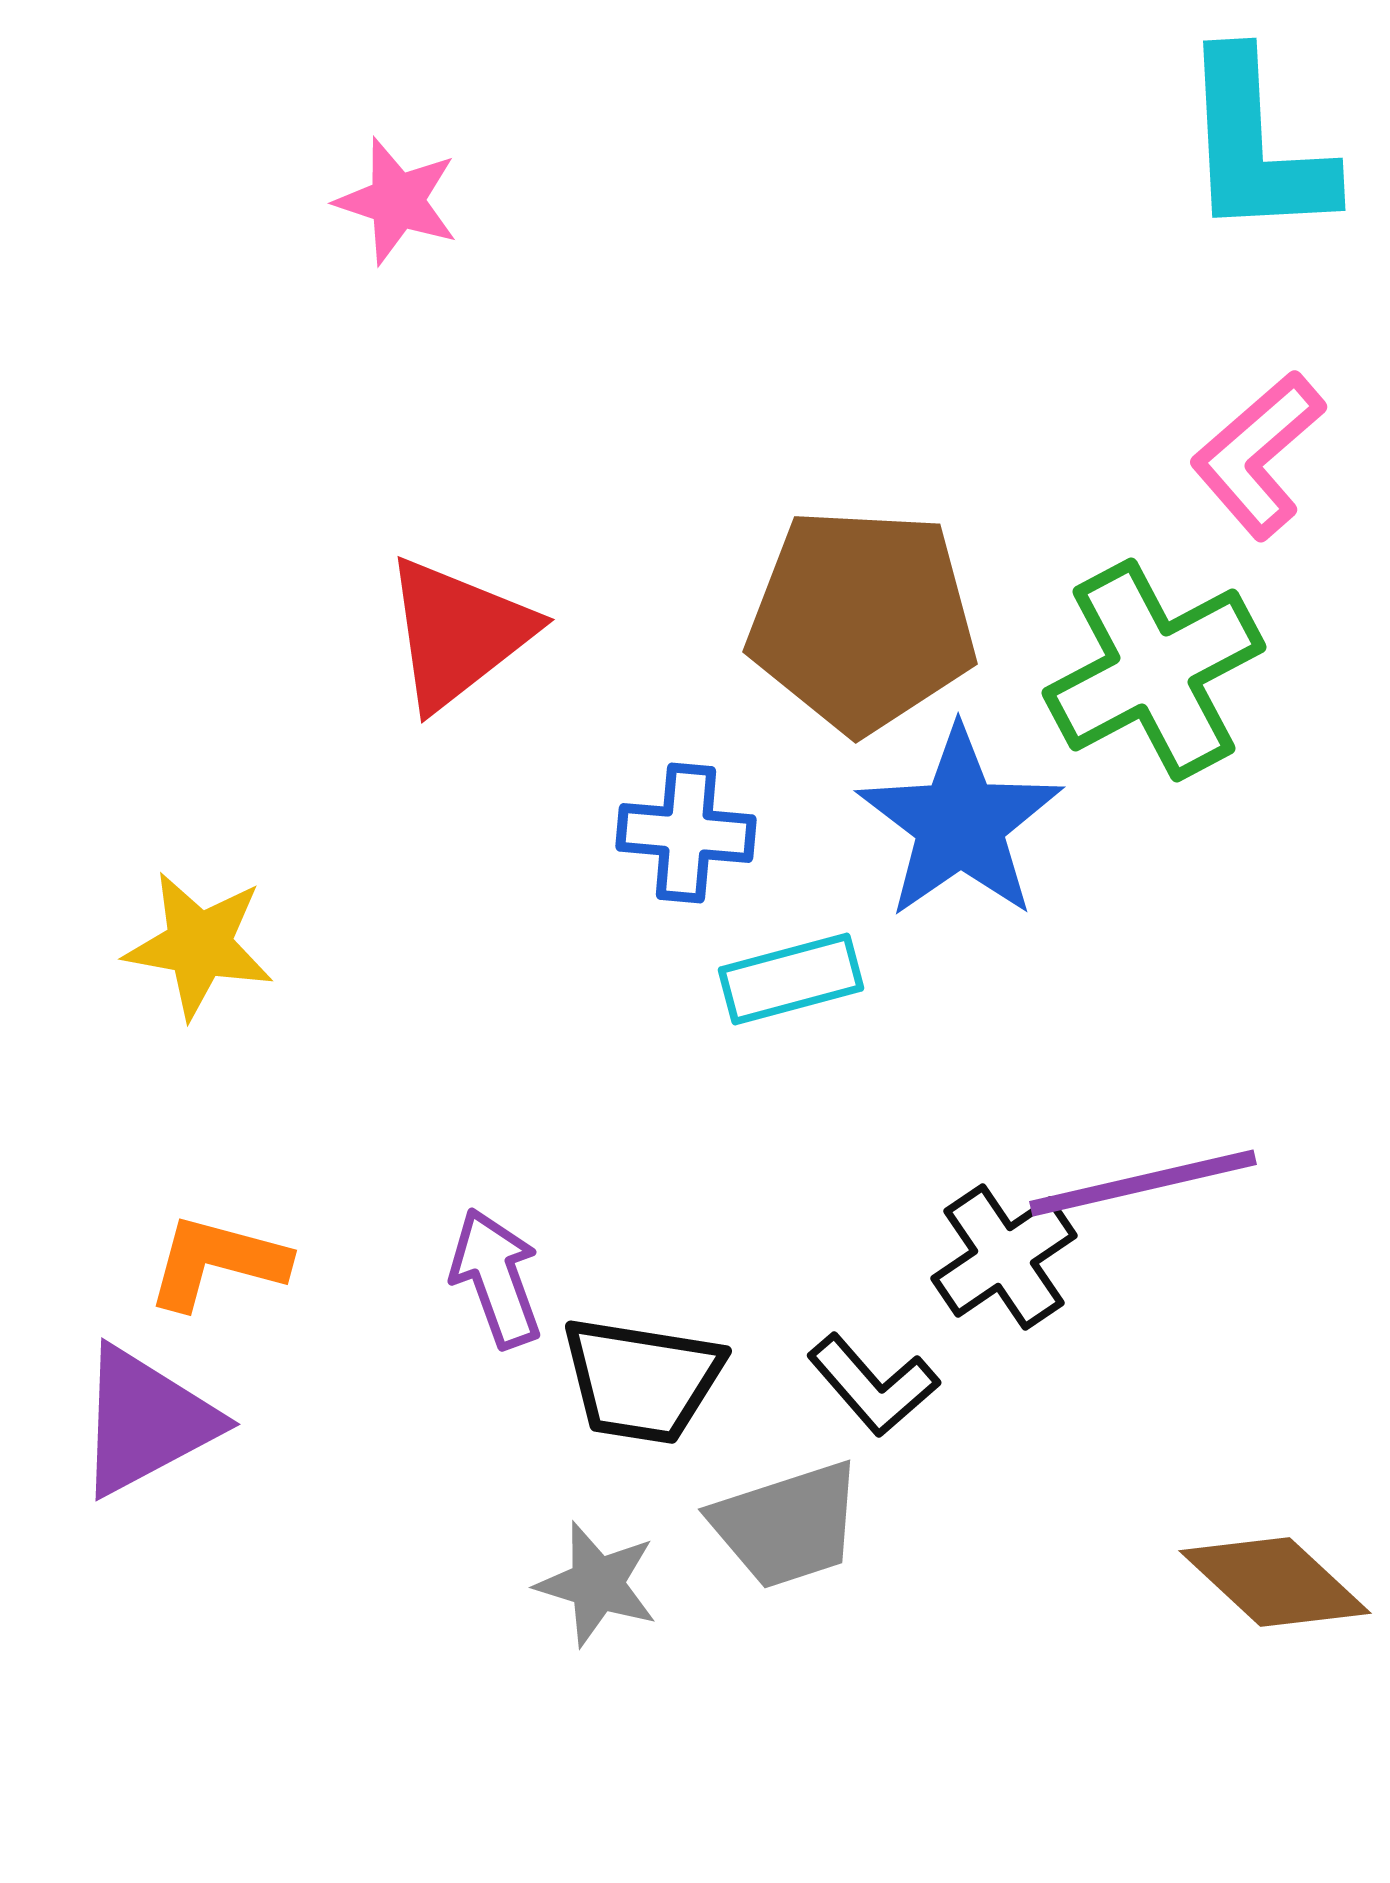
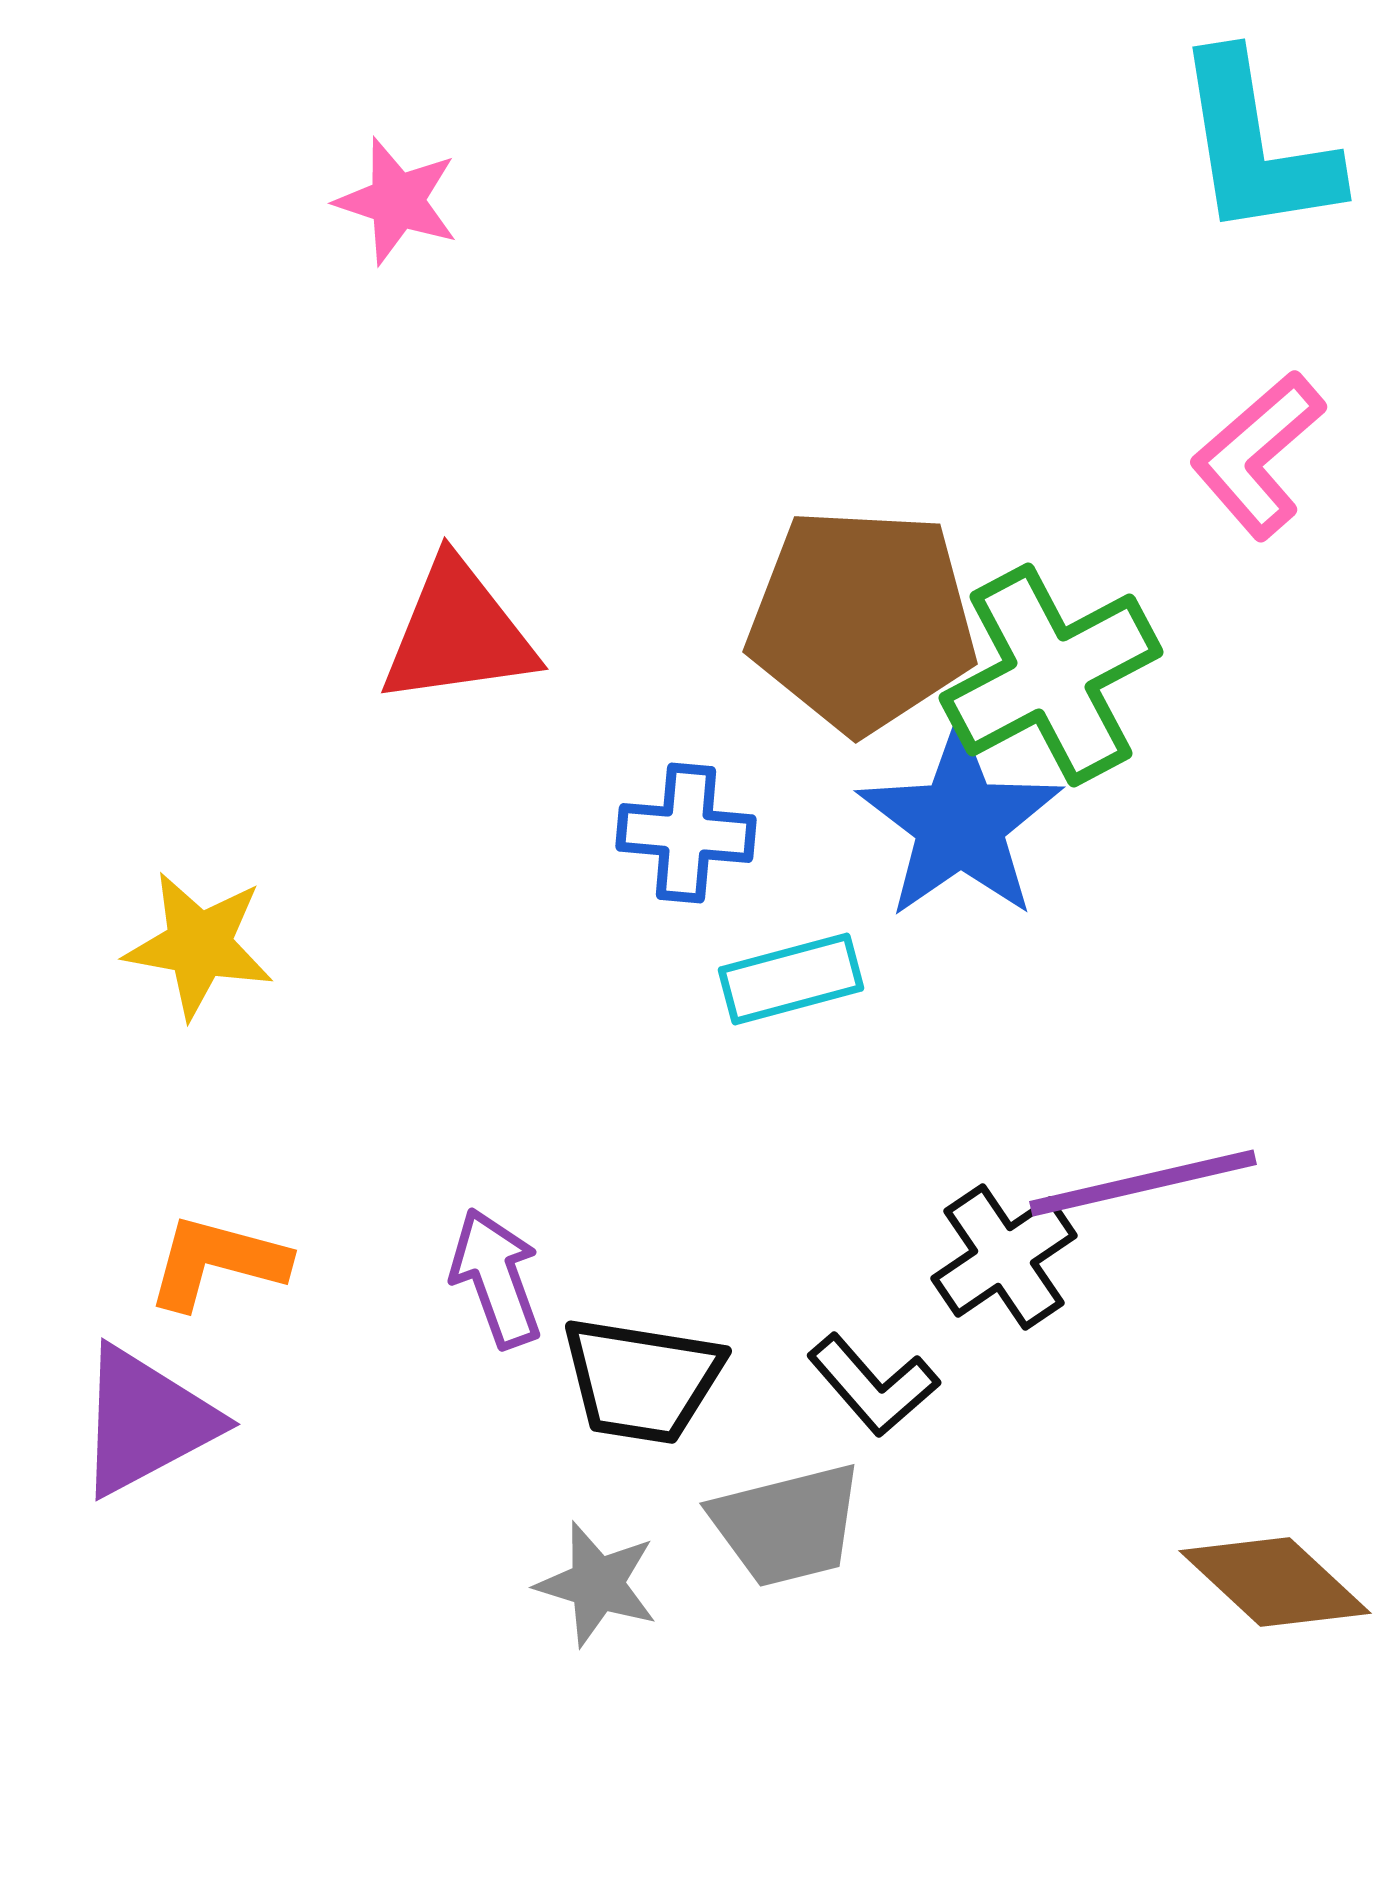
cyan L-shape: rotated 6 degrees counterclockwise
red triangle: rotated 30 degrees clockwise
green cross: moved 103 px left, 5 px down
gray trapezoid: rotated 4 degrees clockwise
